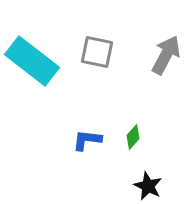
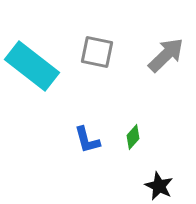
gray arrow: rotated 18 degrees clockwise
cyan rectangle: moved 5 px down
blue L-shape: rotated 112 degrees counterclockwise
black star: moved 11 px right
